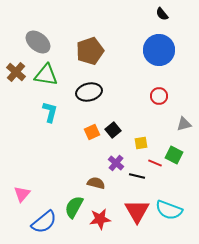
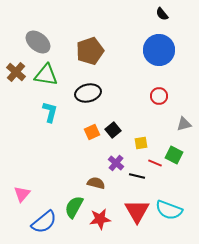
black ellipse: moved 1 px left, 1 px down
